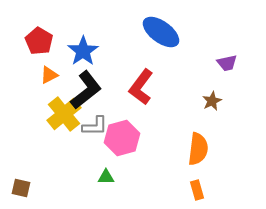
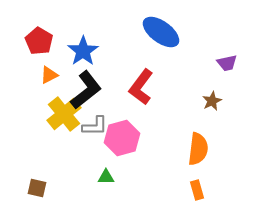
brown square: moved 16 px right
